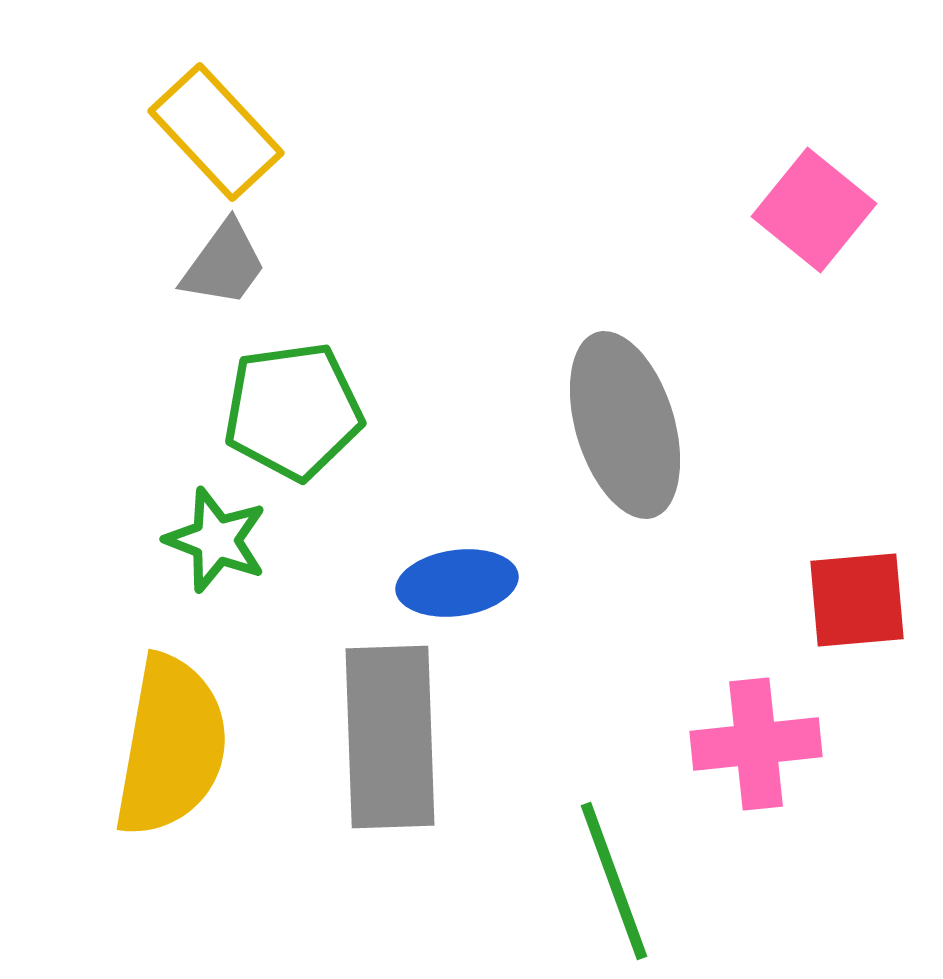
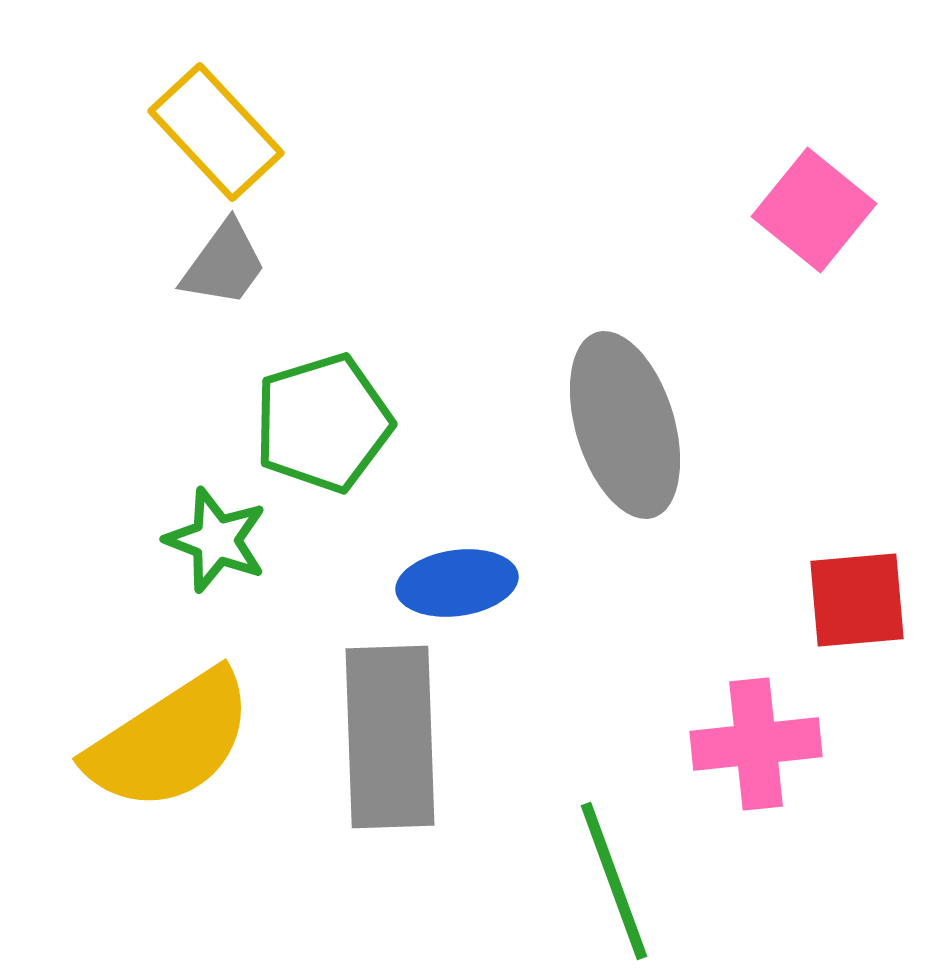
green pentagon: moved 30 px right, 12 px down; rotated 9 degrees counterclockwise
yellow semicircle: moved 1 px left, 5 px up; rotated 47 degrees clockwise
